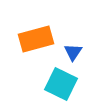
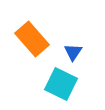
orange rectangle: moved 4 px left; rotated 64 degrees clockwise
